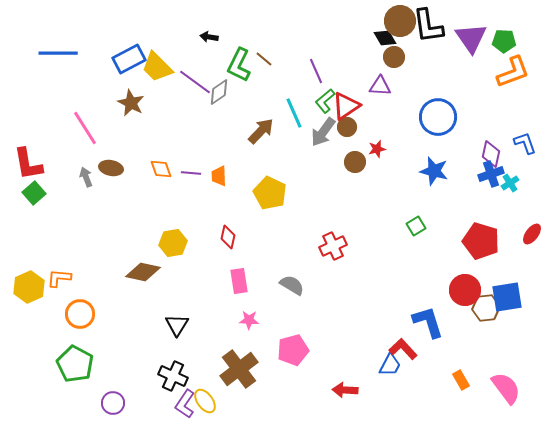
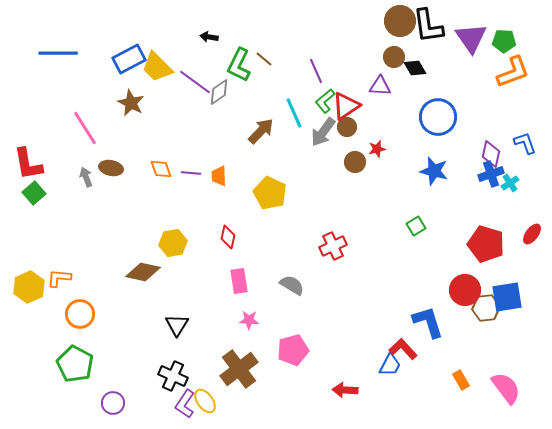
black diamond at (385, 38): moved 30 px right, 30 px down
red pentagon at (481, 241): moved 5 px right, 3 px down
